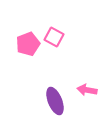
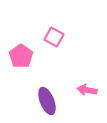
pink pentagon: moved 7 px left, 12 px down; rotated 15 degrees counterclockwise
purple ellipse: moved 8 px left
